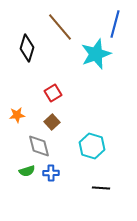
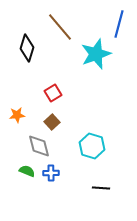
blue line: moved 4 px right
green semicircle: rotated 140 degrees counterclockwise
